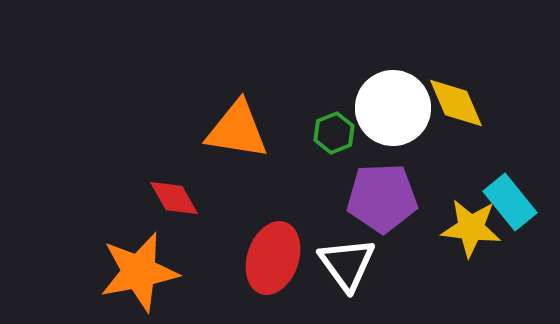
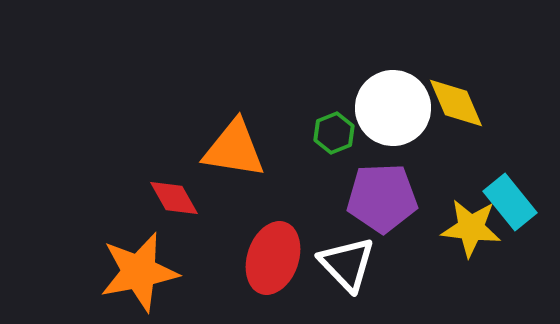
orange triangle: moved 3 px left, 19 px down
white triangle: rotated 8 degrees counterclockwise
